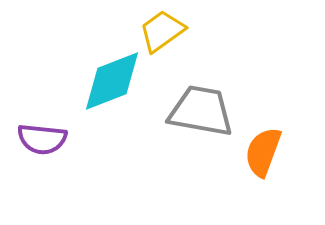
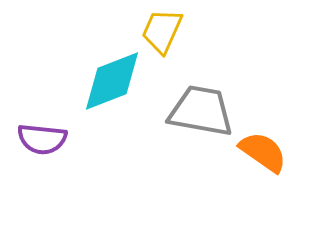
yellow trapezoid: rotated 30 degrees counterclockwise
orange semicircle: rotated 105 degrees clockwise
